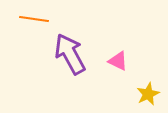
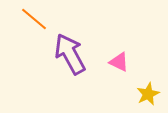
orange line: rotated 32 degrees clockwise
pink triangle: moved 1 px right, 1 px down
